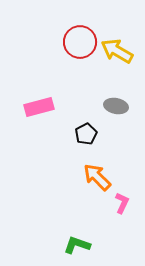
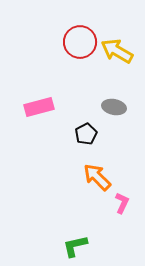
gray ellipse: moved 2 px left, 1 px down
green L-shape: moved 2 px left, 1 px down; rotated 32 degrees counterclockwise
